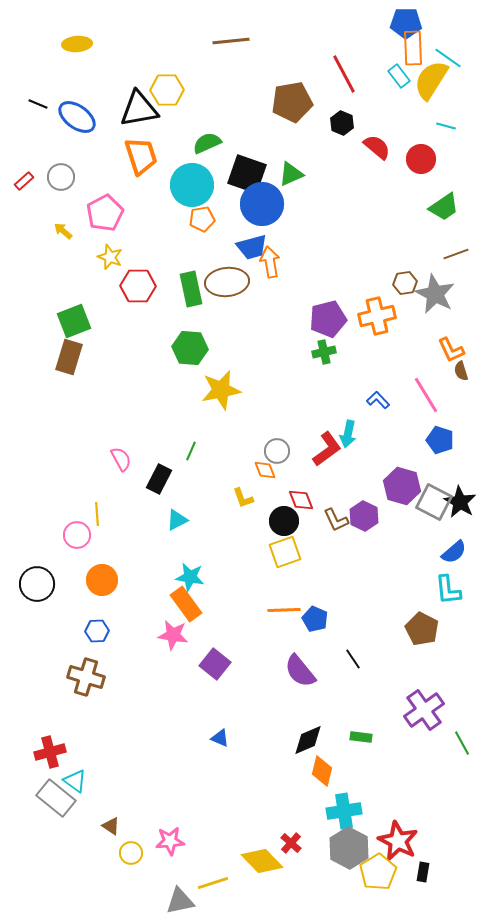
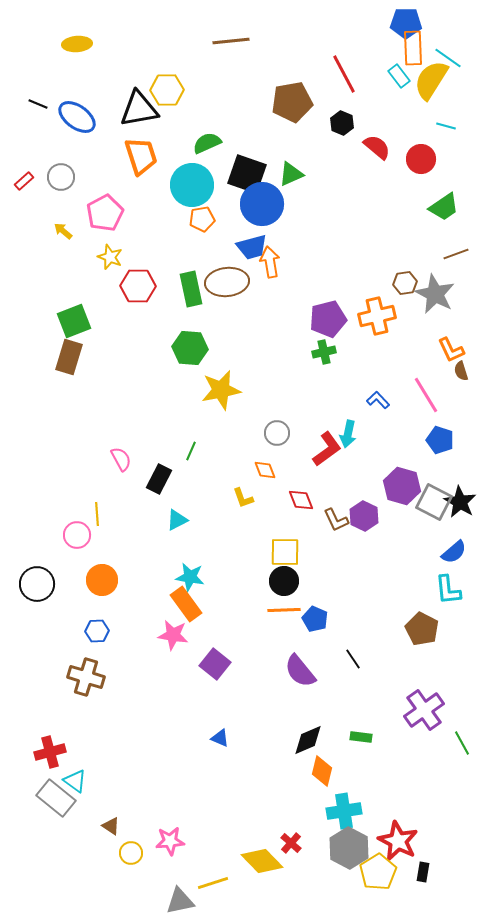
gray circle at (277, 451): moved 18 px up
black circle at (284, 521): moved 60 px down
yellow square at (285, 552): rotated 20 degrees clockwise
